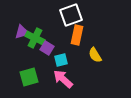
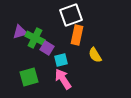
purple triangle: moved 2 px left
pink arrow: rotated 15 degrees clockwise
